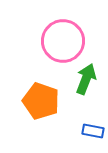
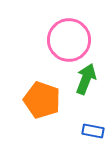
pink circle: moved 6 px right, 1 px up
orange pentagon: moved 1 px right, 1 px up
